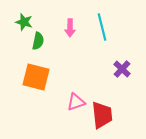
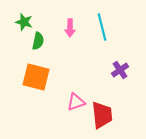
purple cross: moved 2 px left, 1 px down; rotated 12 degrees clockwise
